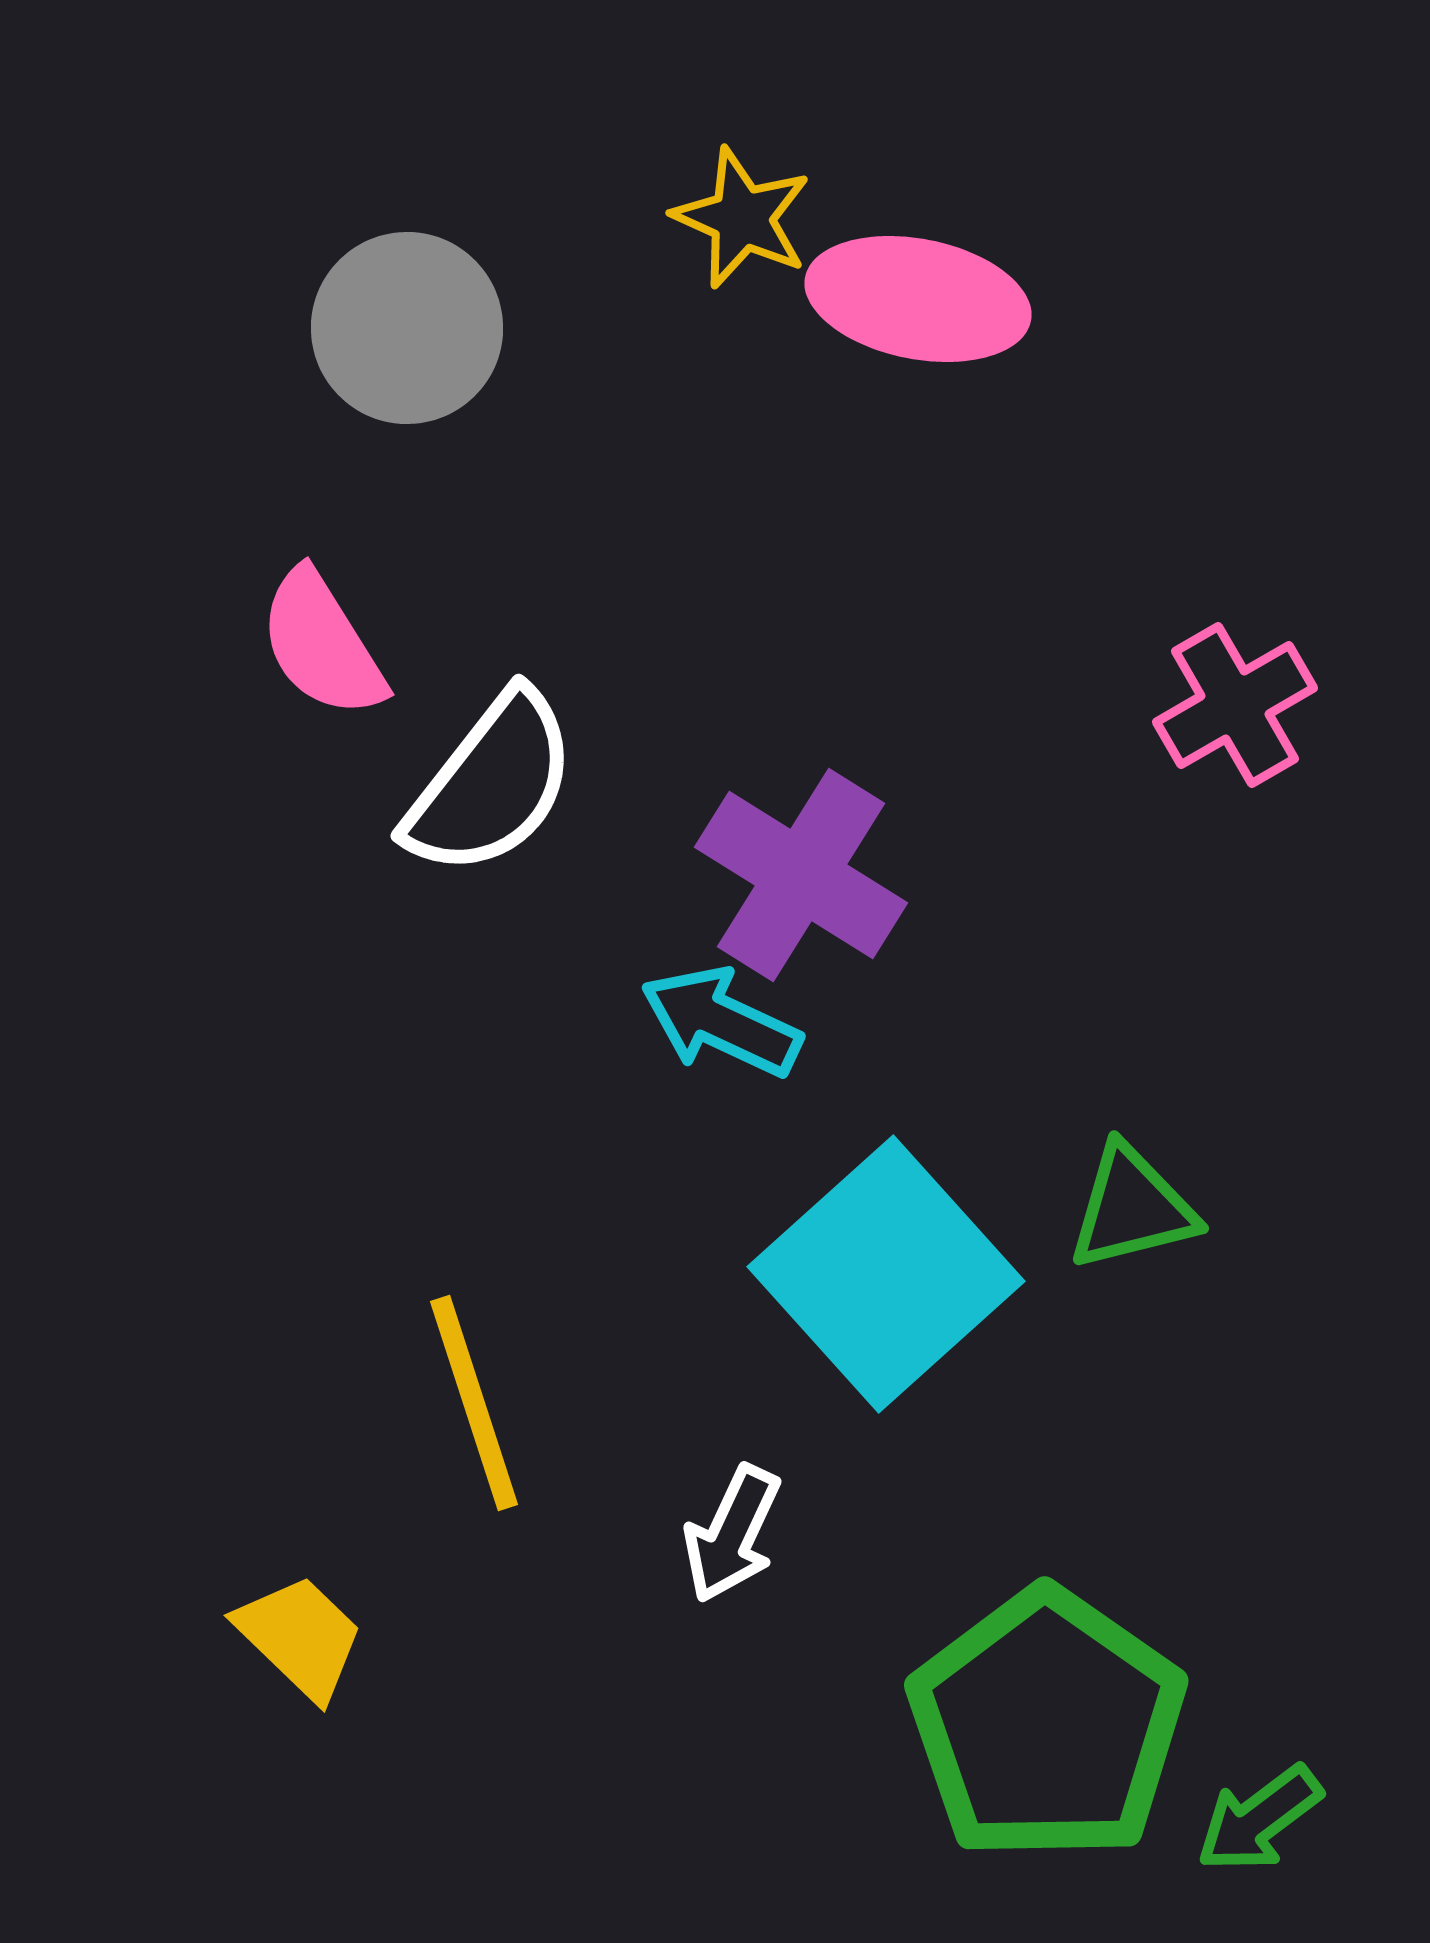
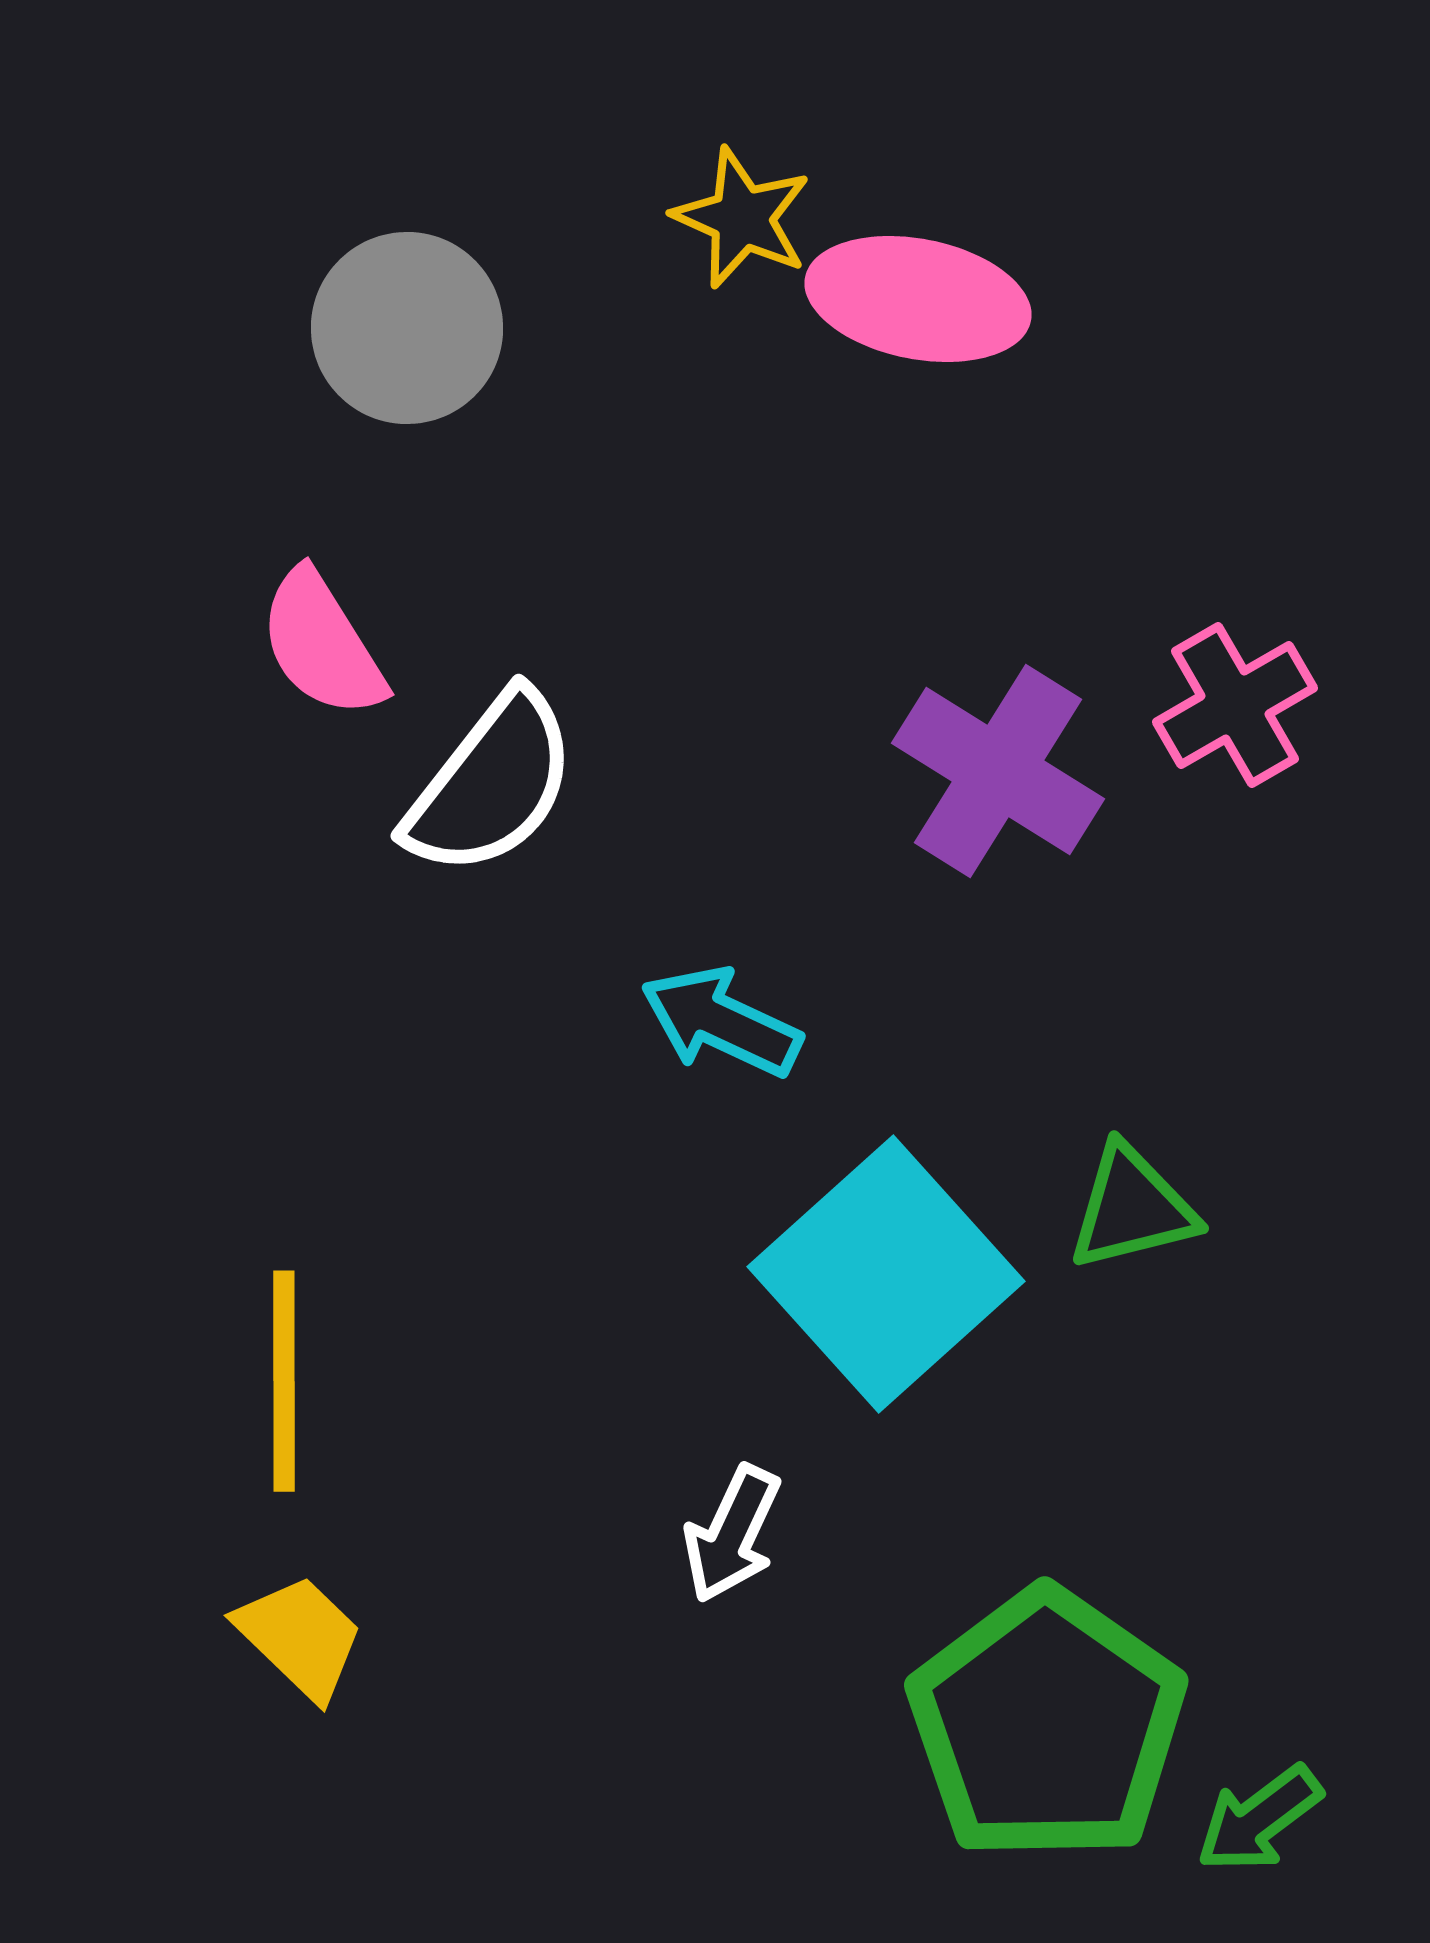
purple cross: moved 197 px right, 104 px up
yellow line: moved 190 px left, 22 px up; rotated 18 degrees clockwise
